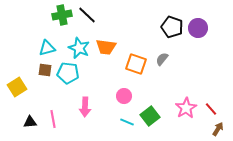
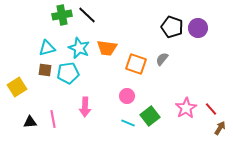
orange trapezoid: moved 1 px right, 1 px down
cyan pentagon: rotated 15 degrees counterclockwise
pink circle: moved 3 px right
cyan line: moved 1 px right, 1 px down
brown arrow: moved 2 px right, 1 px up
